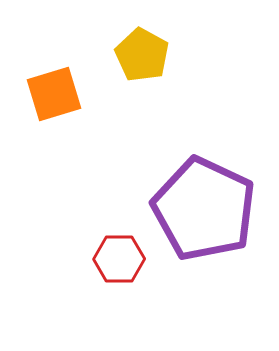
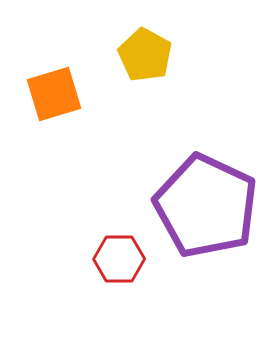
yellow pentagon: moved 3 px right
purple pentagon: moved 2 px right, 3 px up
